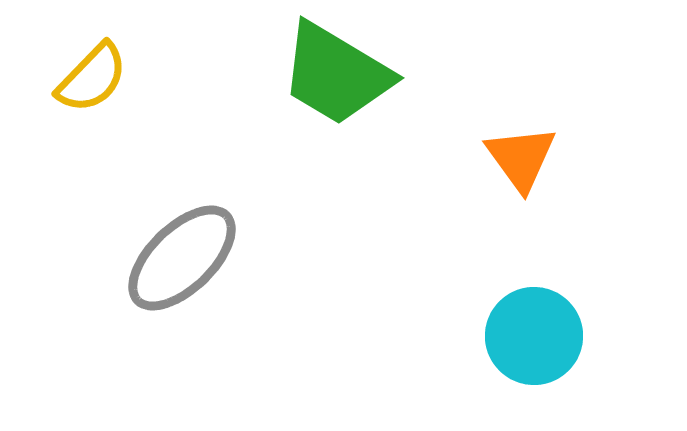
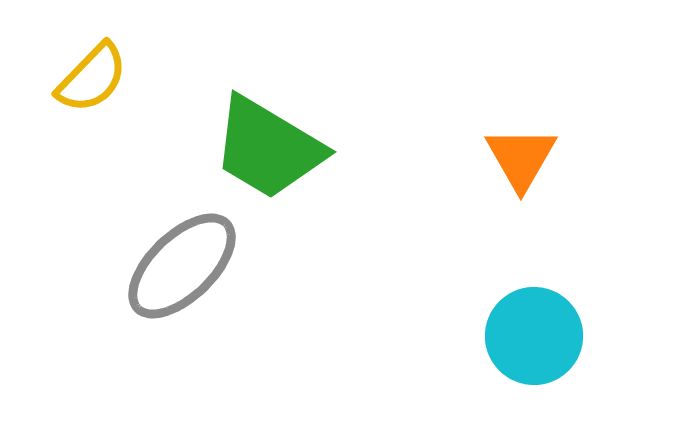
green trapezoid: moved 68 px left, 74 px down
orange triangle: rotated 6 degrees clockwise
gray ellipse: moved 8 px down
